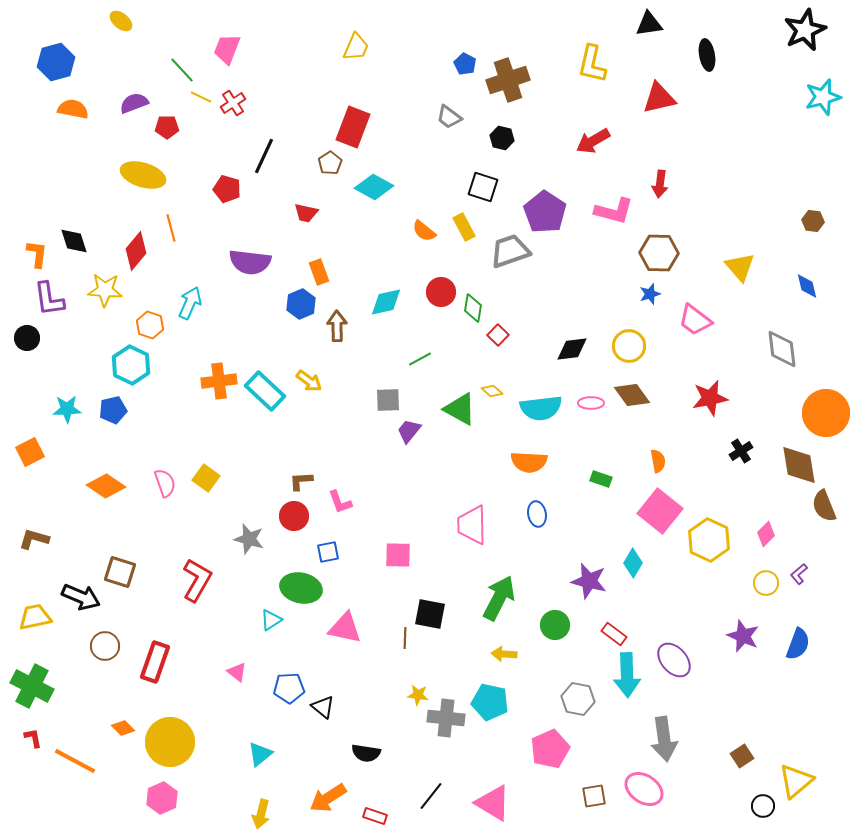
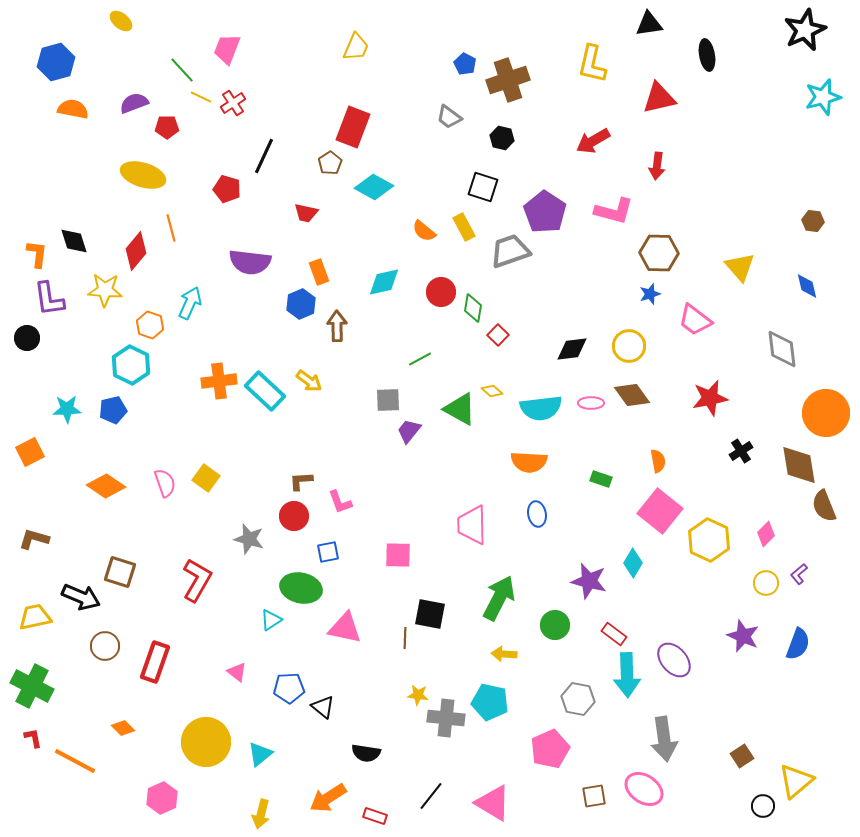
red arrow at (660, 184): moved 3 px left, 18 px up
cyan diamond at (386, 302): moved 2 px left, 20 px up
yellow circle at (170, 742): moved 36 px right
